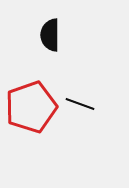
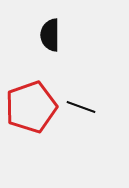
black line: moved 1 px right, 3 px down
